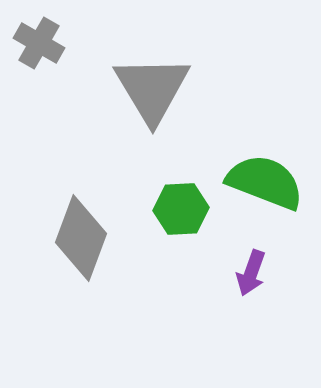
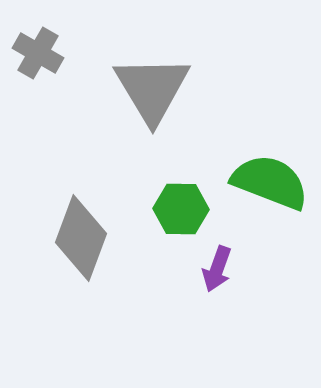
gray cross: moved 1 px left, 10 px down
green semicircle: moved 5 px right
green hexagon: rotated 4 degrees clockwise
purple arrow: moved 34 px left, 4 px up
